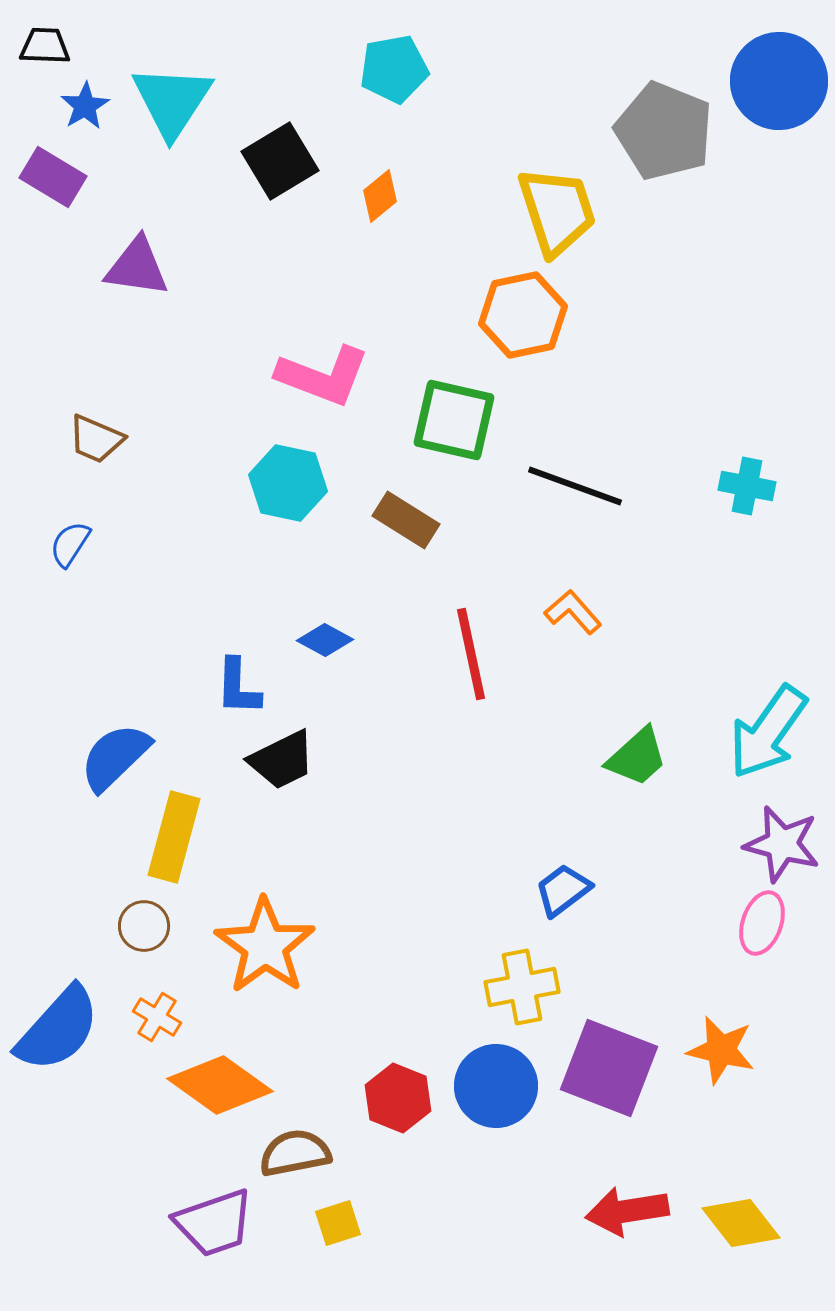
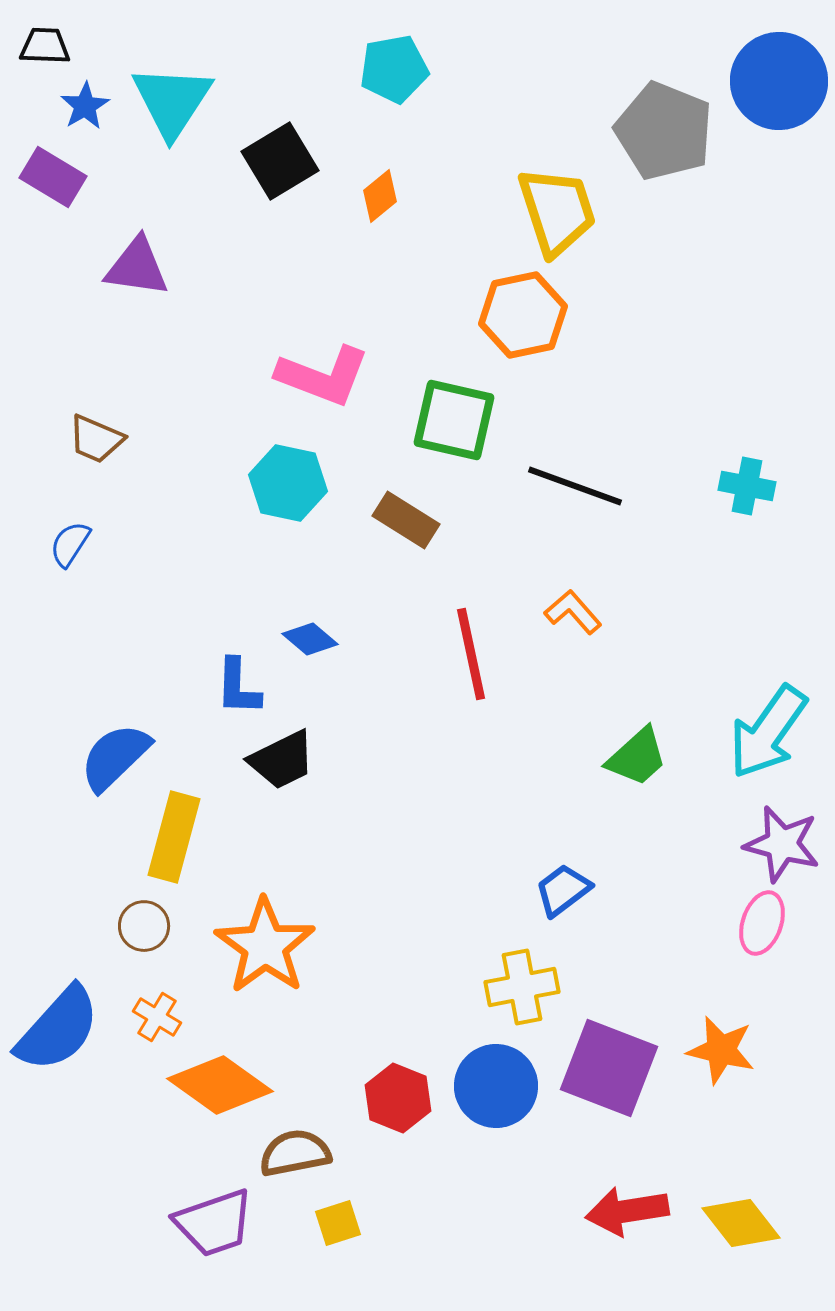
blue diamond at (325, 640): moved 15 px left, 1 px up; rotated 12 degrees clockwise
